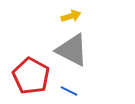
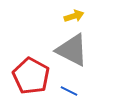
yellow arrow: moved 3 px right
